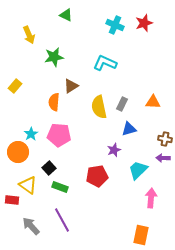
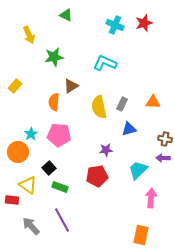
purple star: moved 8 px left; rotated 16 degrees clockwise
